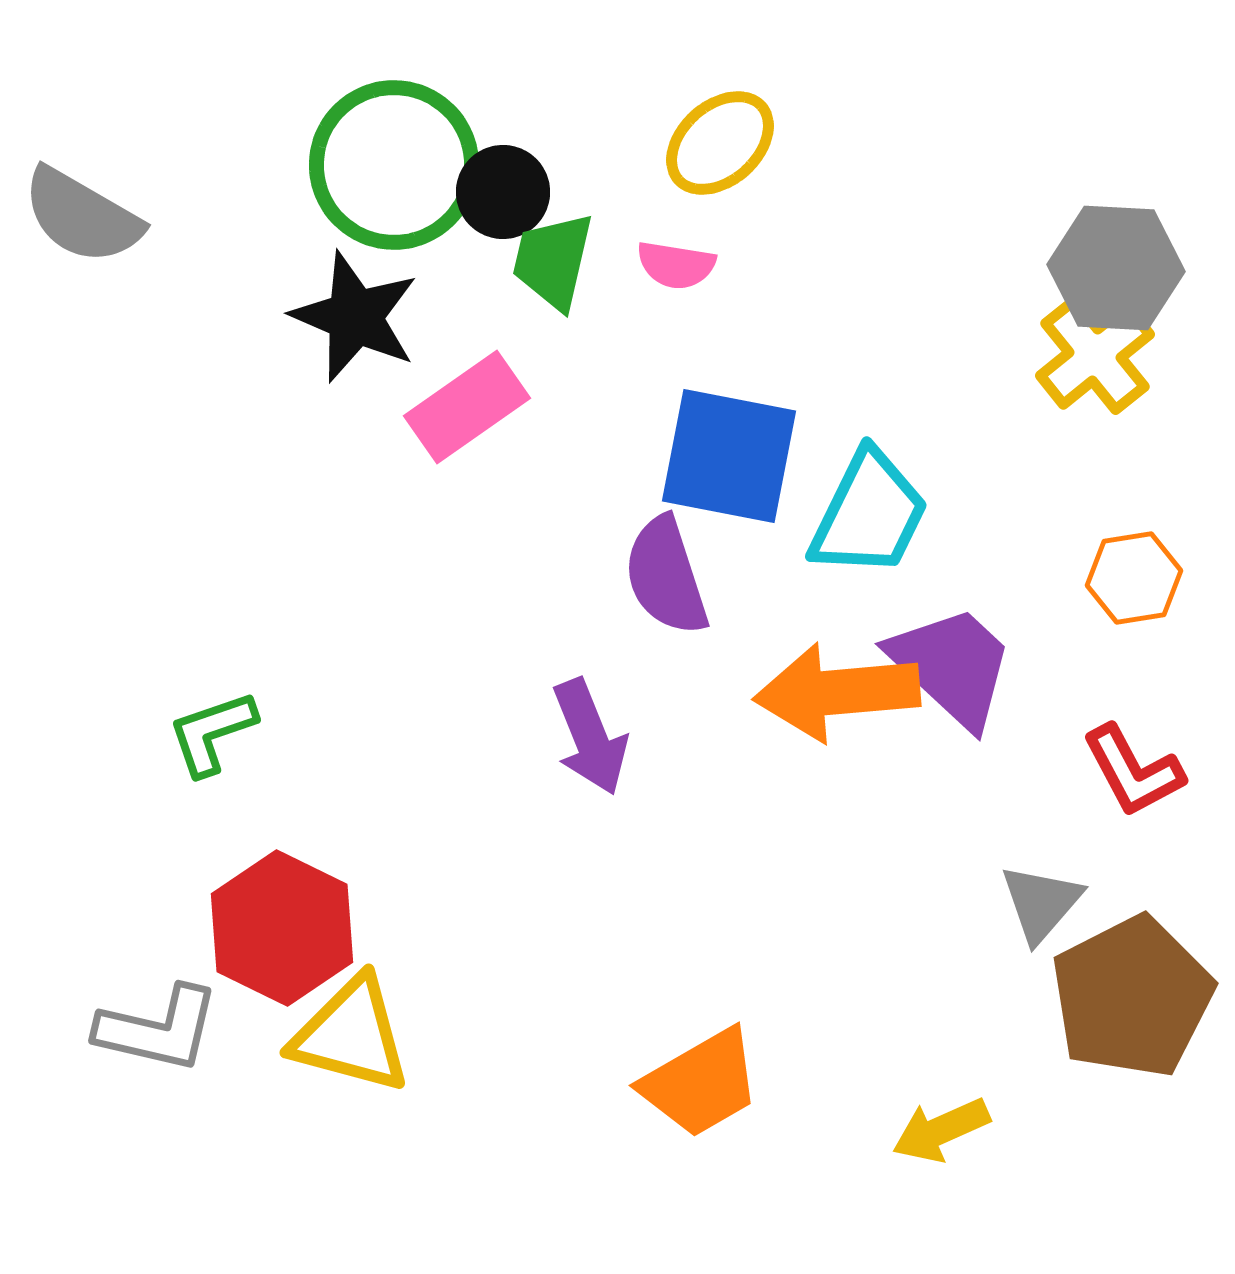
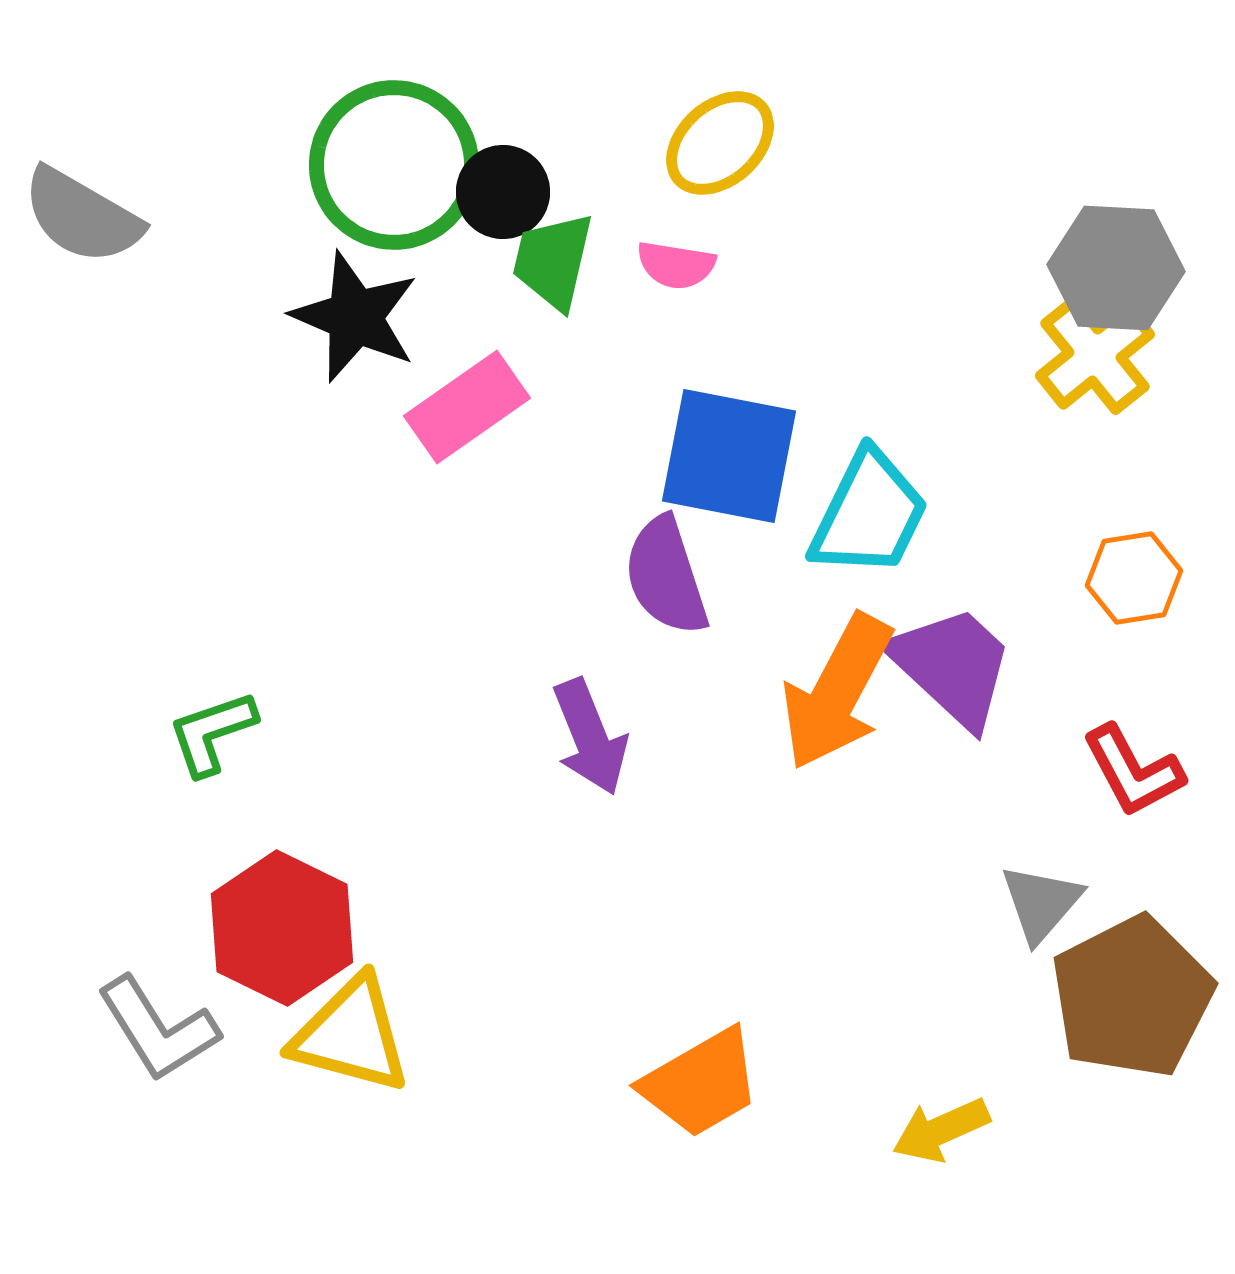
orange arrow: rotated 57 degrees counterclockwise
gray L-shape: rotated 45 degrees clockwise
